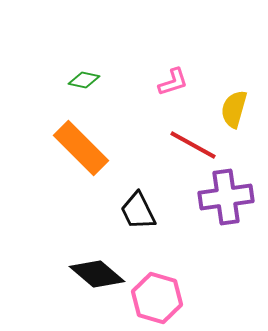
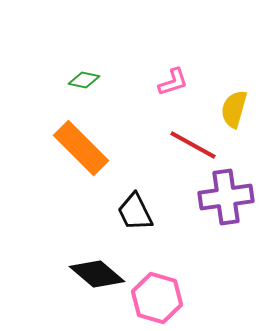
black trapezoid: moved 3 px left, 1 px down
